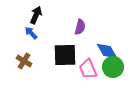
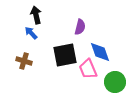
black arrow: rotated 36 degrees counterclockwise
blue diamond: moved 7 px left, 1 px down; rotated 10 degrees clockwise
black square: rotated 10 degrees counterclockwise
brown cross: rotated 14 degrees counterclockwise
green circle: moved 2 px right, 15 px down
